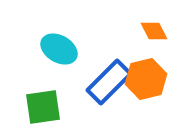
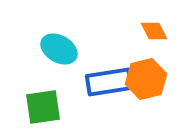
blue rectangle: rotated 36 degrees clockwise
